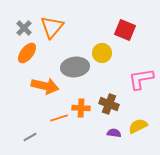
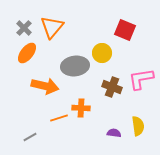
gray ellipse: moved 1 px up
brown cross: moved 3 px right, 17 px up
yellow semicircle: rotated 108 degrees clockwise
